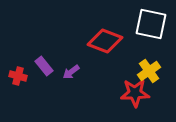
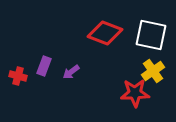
white square: moved 11 px down
red diamond: moved 8 px up
purple rectangle: rotated 60 degrees clockwise
yellow cross: moved 4 px right
